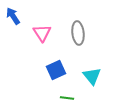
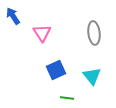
gray ellipse: moved 16 px right
